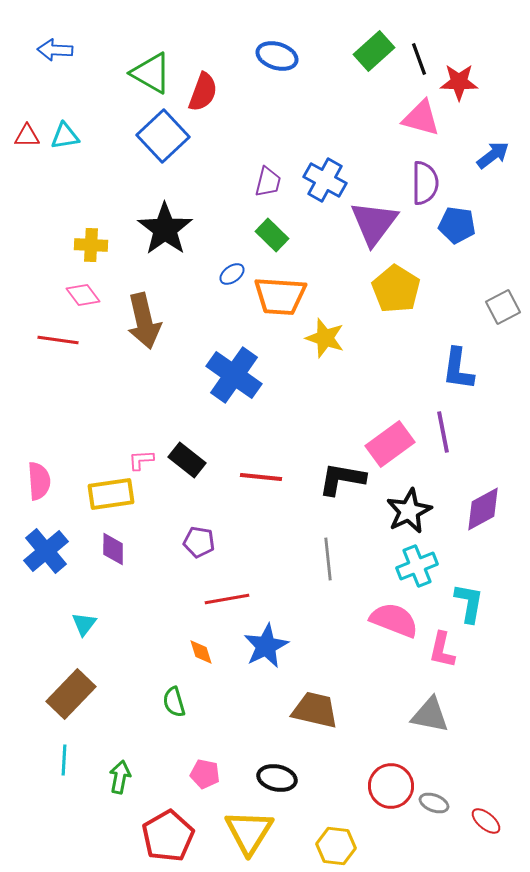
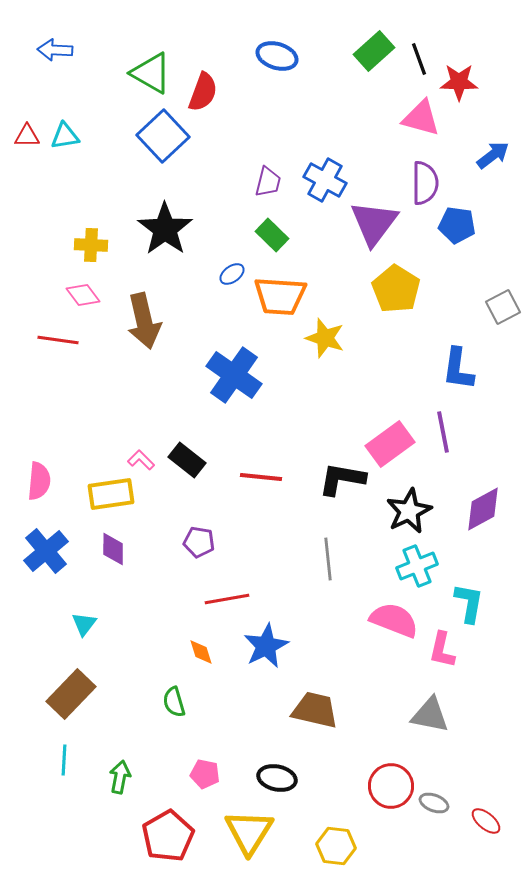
pink L-shape at (141, 460): rotated 48 degrees clockwise
pink semicircle at (39, 481): rotated 9 degrees clockwise
